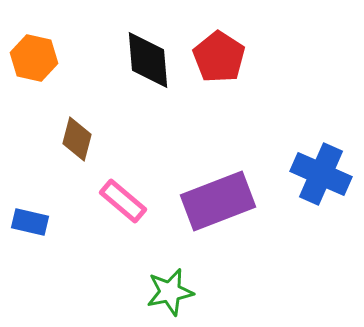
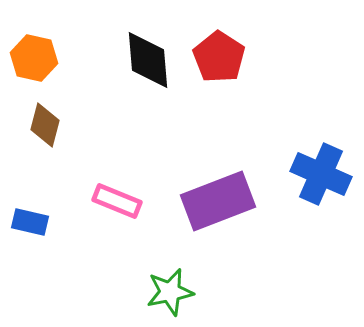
brown diamond: moved 32 px left, 14 px up
pink rectangle: moved 6 px left; rotated 18 degrees counterclockwise
